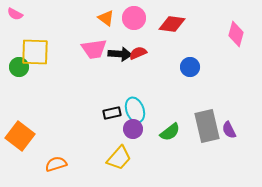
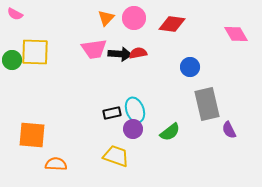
orange triangle: rotated 36 degrees clockwise
pink diamond: rotated 45 degrees counterclockwise
red semicircle: rotated 12 degrees clockwise
green circle: moved 7 px left, 7 px up
gray rectangle: moved 22 px up
orange square: moved 12 px right, 1 px up; rotated 32 degrees counterclockwise
yellow trapezoid: moved 3 px left, 2 px up; rotated 112 degrees counterclockwise
orange semicircle: rotated 20 degrees clockwise
